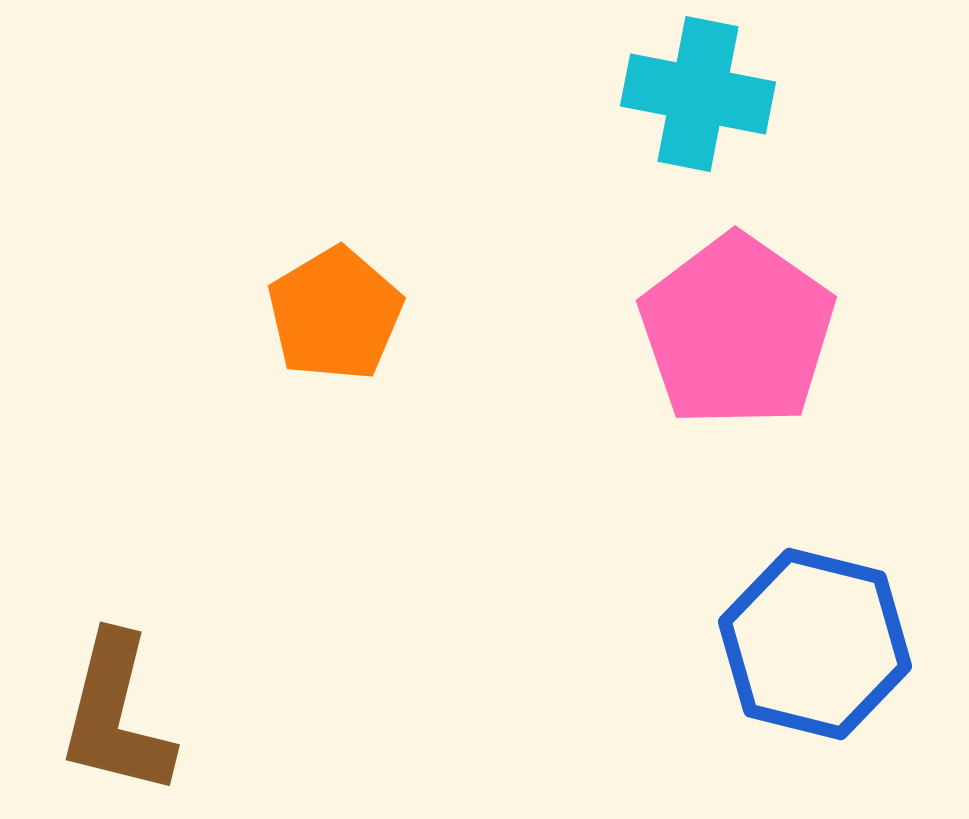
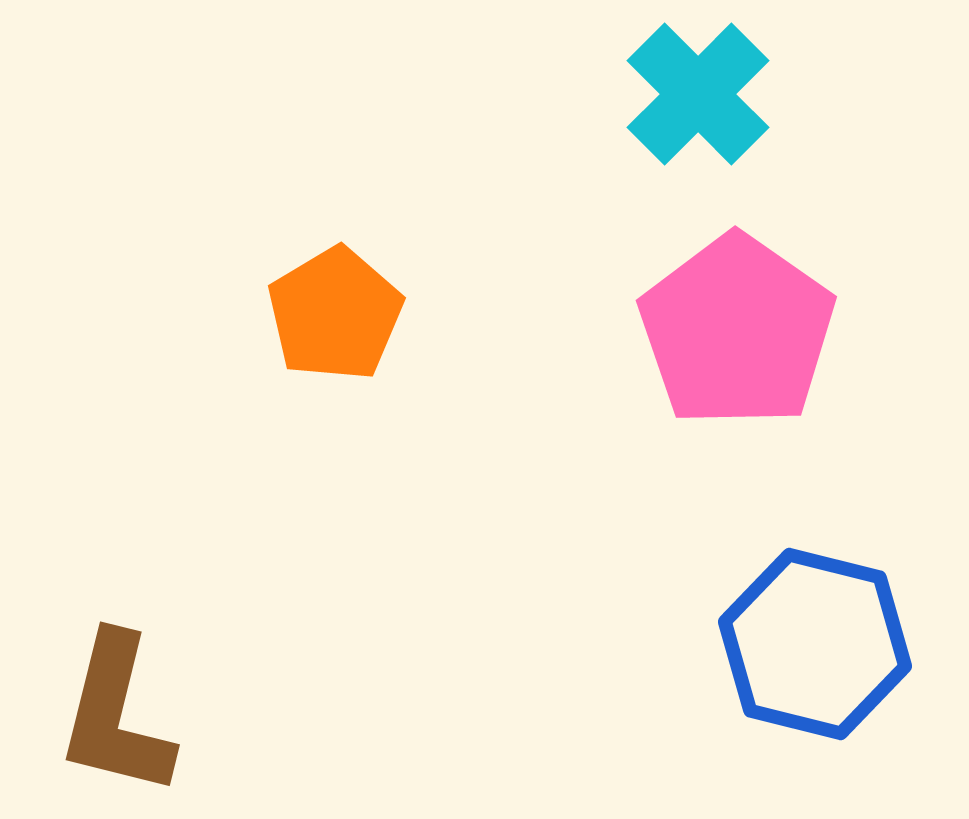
cyan cross: rotated 34 degrees clockwise
